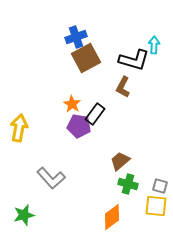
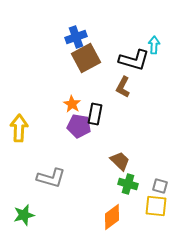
black rectangle: rotated 25 degrees counterclockwise
yellow arrow: rotated 8 degrees counterclockwise
brown trapezoid: rotated 85 degrees clockwise
gray L-shape: rotated 32 degrees counterclockwise
